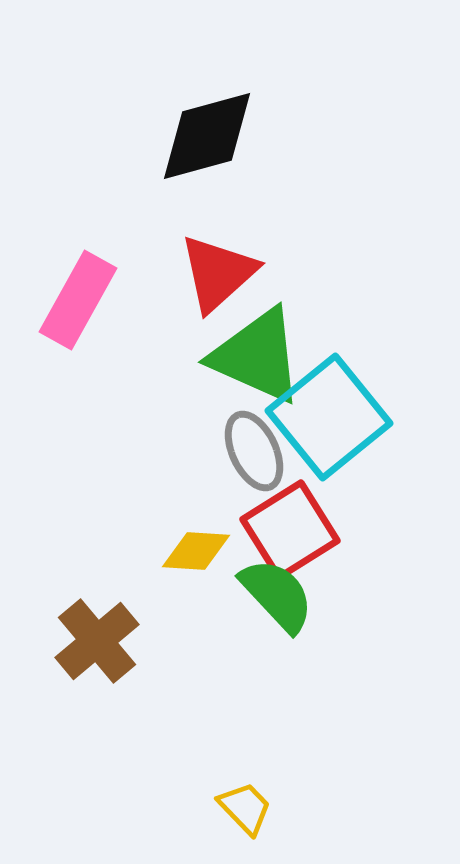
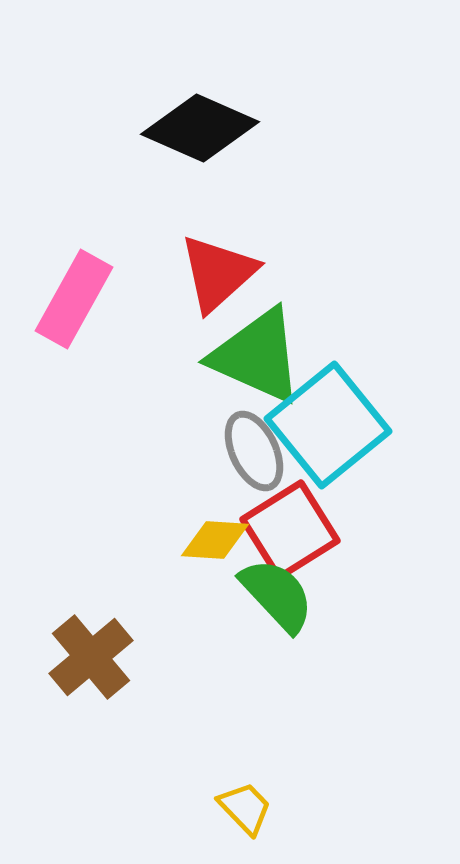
black diamond: moved 7 px left, 8 px up; rotated 39 degrees clockwise
pink rectangle: moved 4 px left, 1 px up
cyan square: moved 1 px left, 8 px down
yellow diamond: moved 19 px right, 11 px up
brown cross: moved 6 px left, 16 px down
